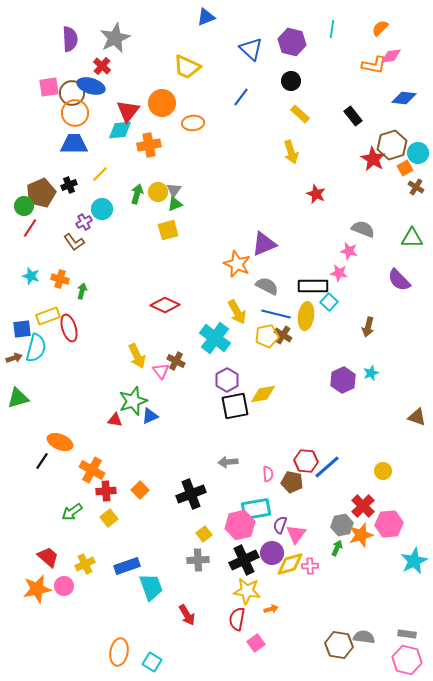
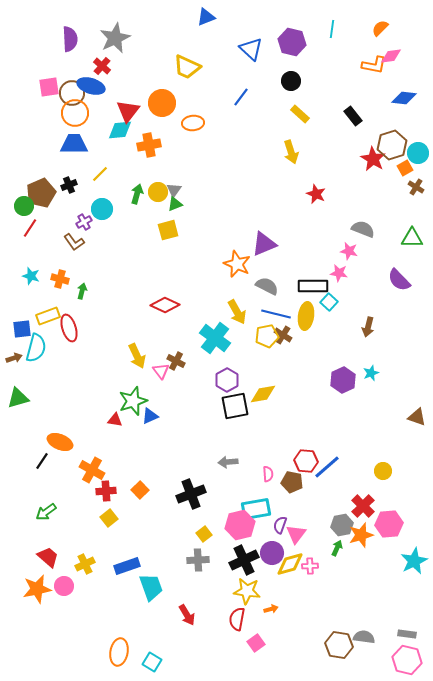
green arrow at (72, 512): moved 26 px left
